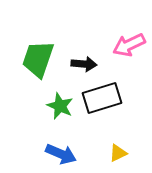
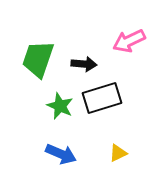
pink arrow: moved 4 px up
